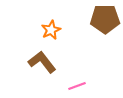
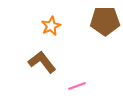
brown pentagon: moved 2 px down
orange star: moved 4 px up
